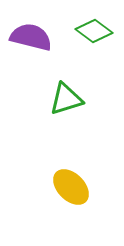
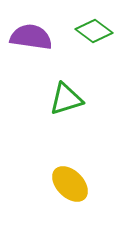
purple semicircle: rotated 6 degrees counterclockwise
yellow ellipse: moved 1 px left, 3 px up
